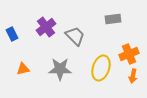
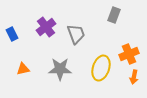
gray rectangle: moved 1 px right, 4 px up; rotated 63 degrees counterclockwise
gray trapezoid: moved 1 px right, 2 px up; rotated 25 degrees clockwise
orange arrow: moved 1 px right, 1 px down
